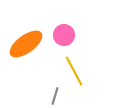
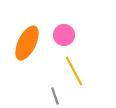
orange ellipse: moved 1 px right, 1 px up; rotated 28 degrees counterclockwise
gray line: rotated 36 degrees counterclockwise
